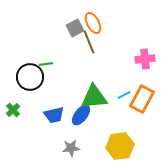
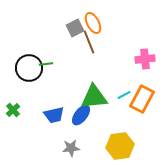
black circle: moved 1 px left, 9 px up
